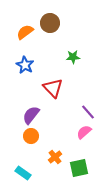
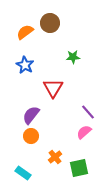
red triangle: rotated 15 degrees clockwise
